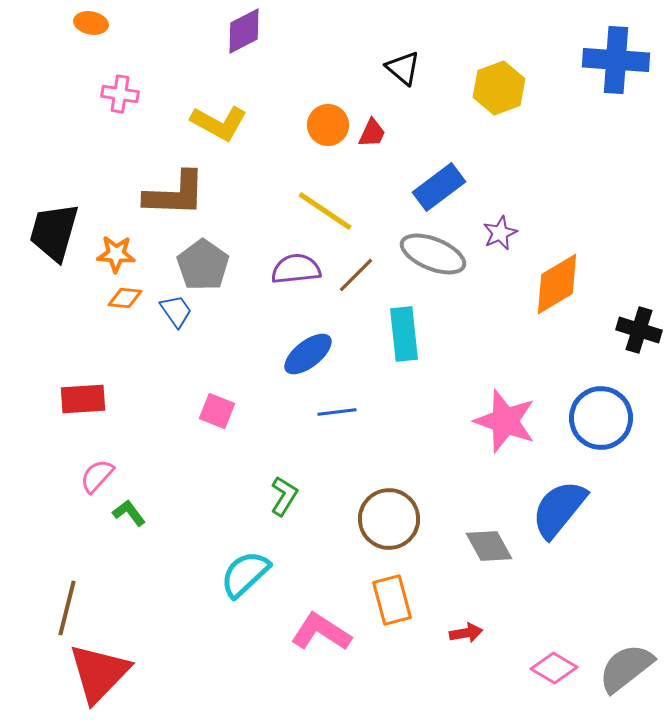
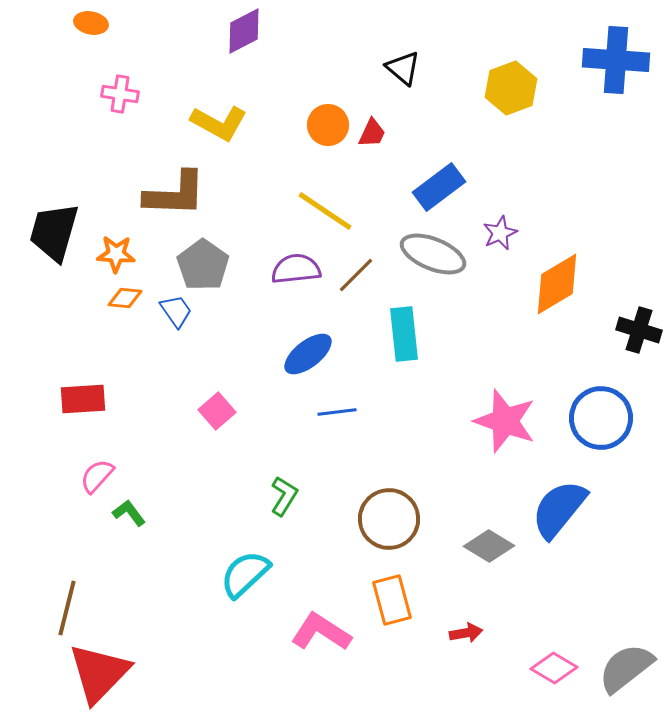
yellow hexagon at (499, 88): moved 12 px right
pink square at (217, 411): rotated 27 degrees clockwise
gray diamond at (489, 546): rotated 30 degrees counterclockwise
